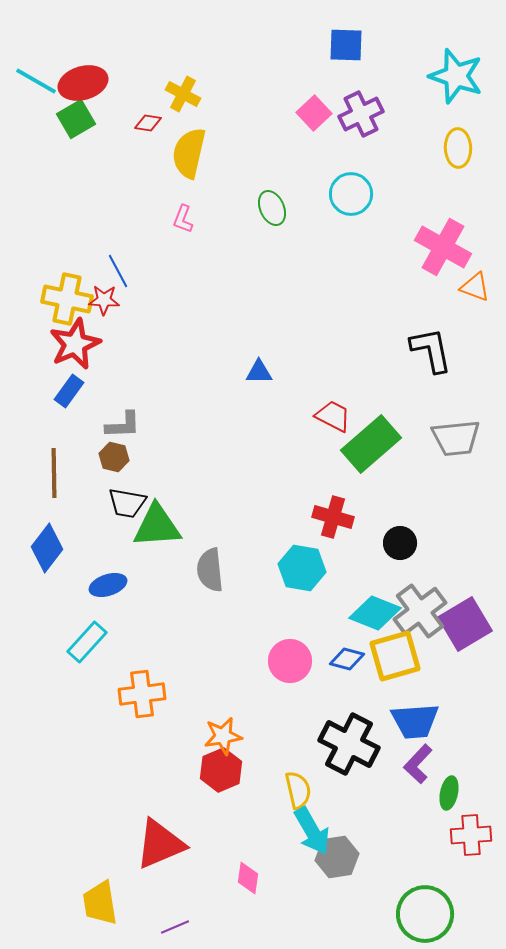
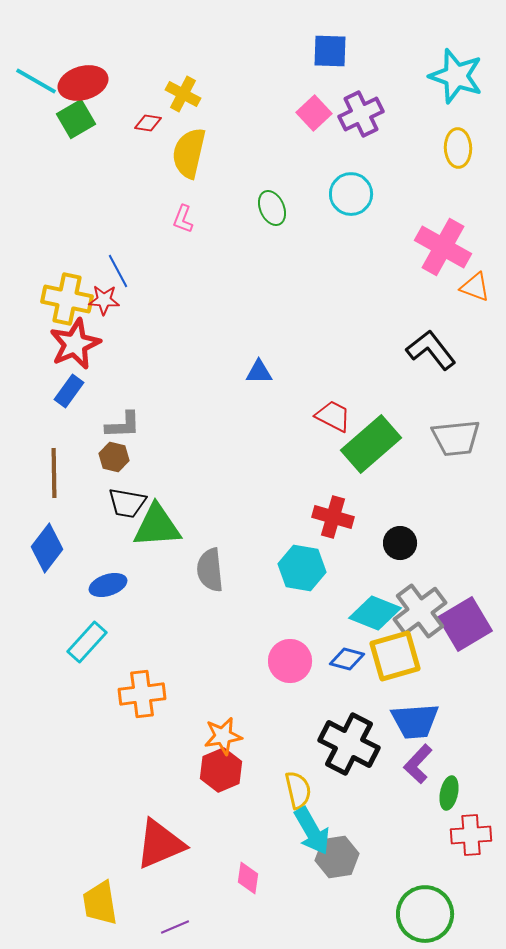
blue square at (346, 45): moved 16 px left, 6 px down
black L-shape at (431, 350): rotated 27 degrees counterclockwise
